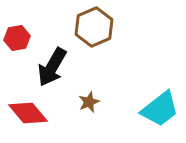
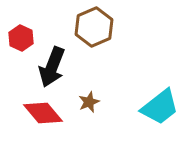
red hexagon: moved 4 px right; rotated 25 degrees counterclockwise
black arrow: rotated 9 degrees counterclockwise
cyan trapezoid: moved 2 px up
red diamond: moved 15 px right
